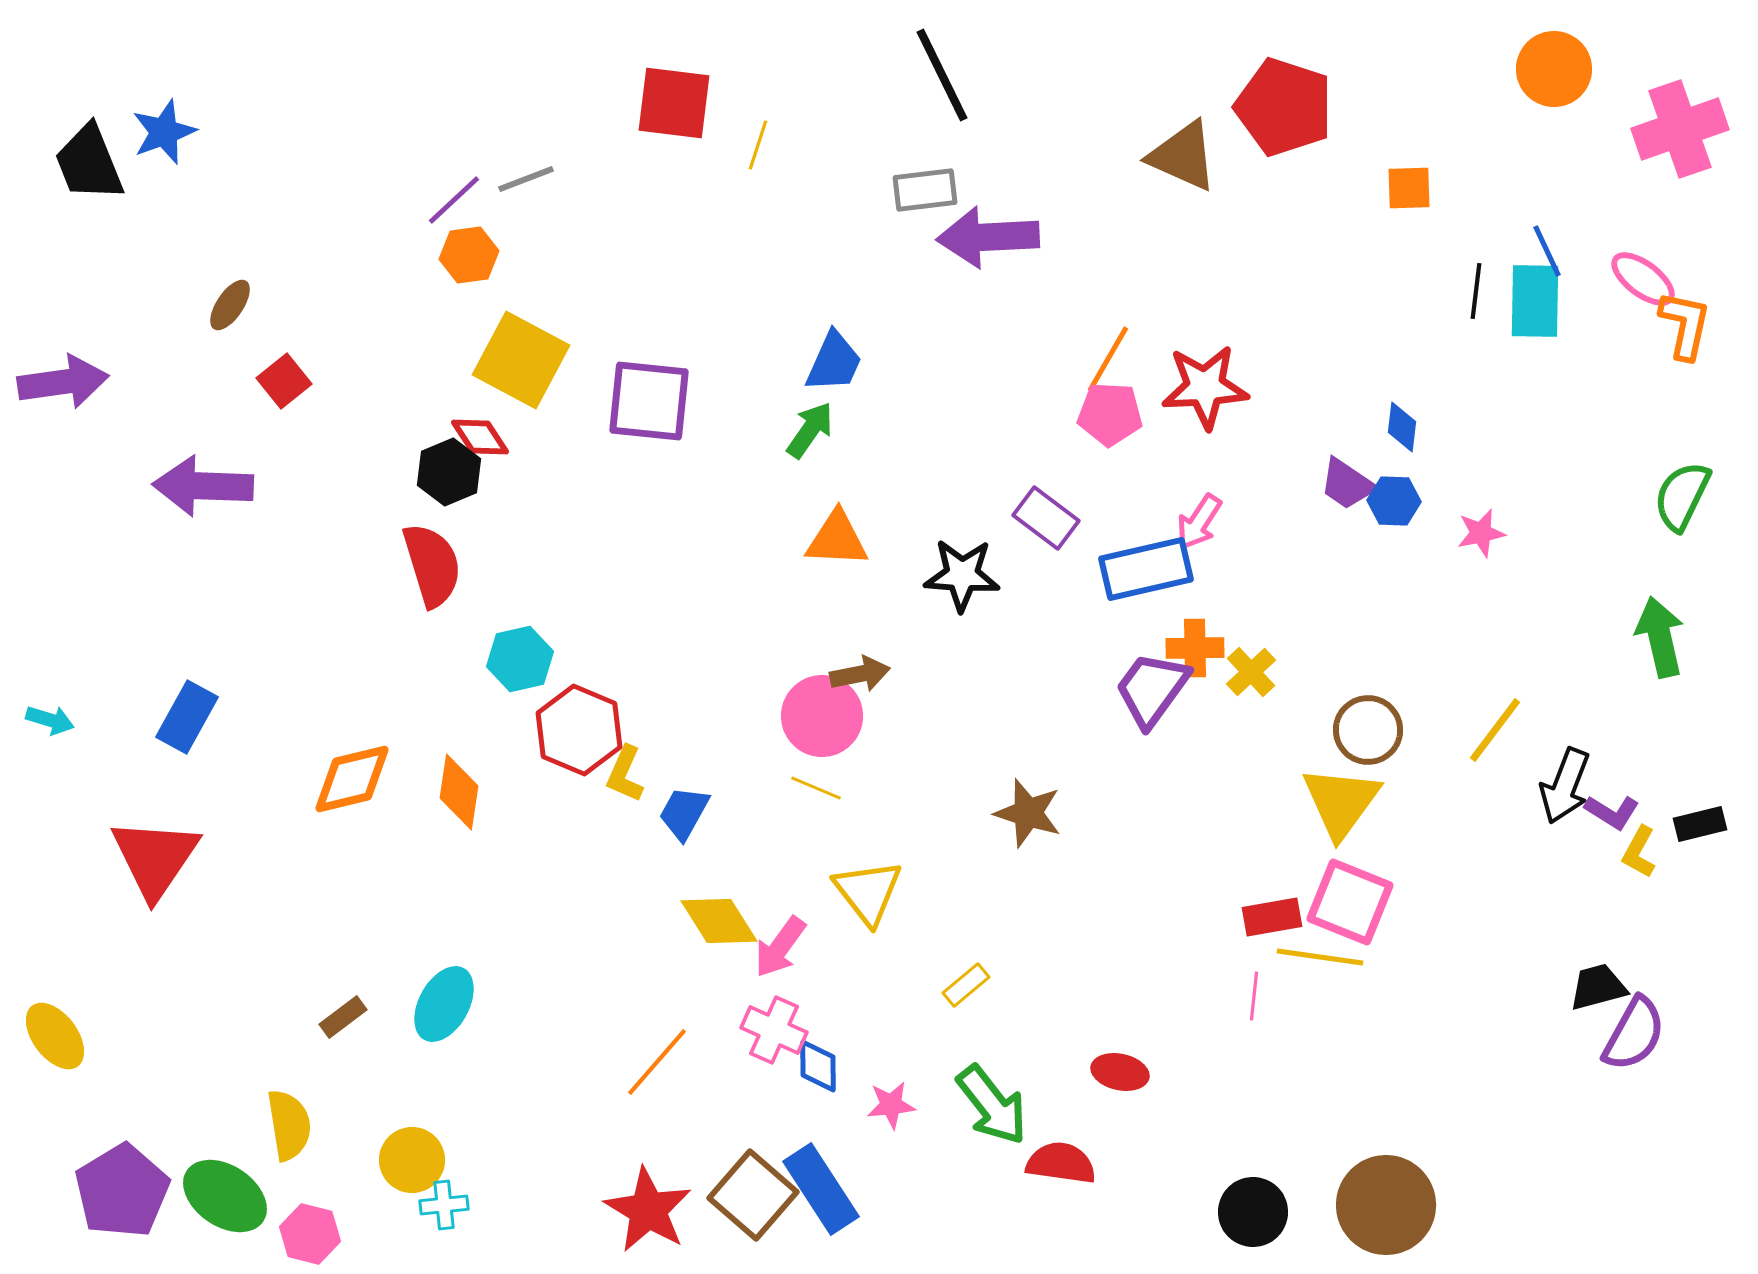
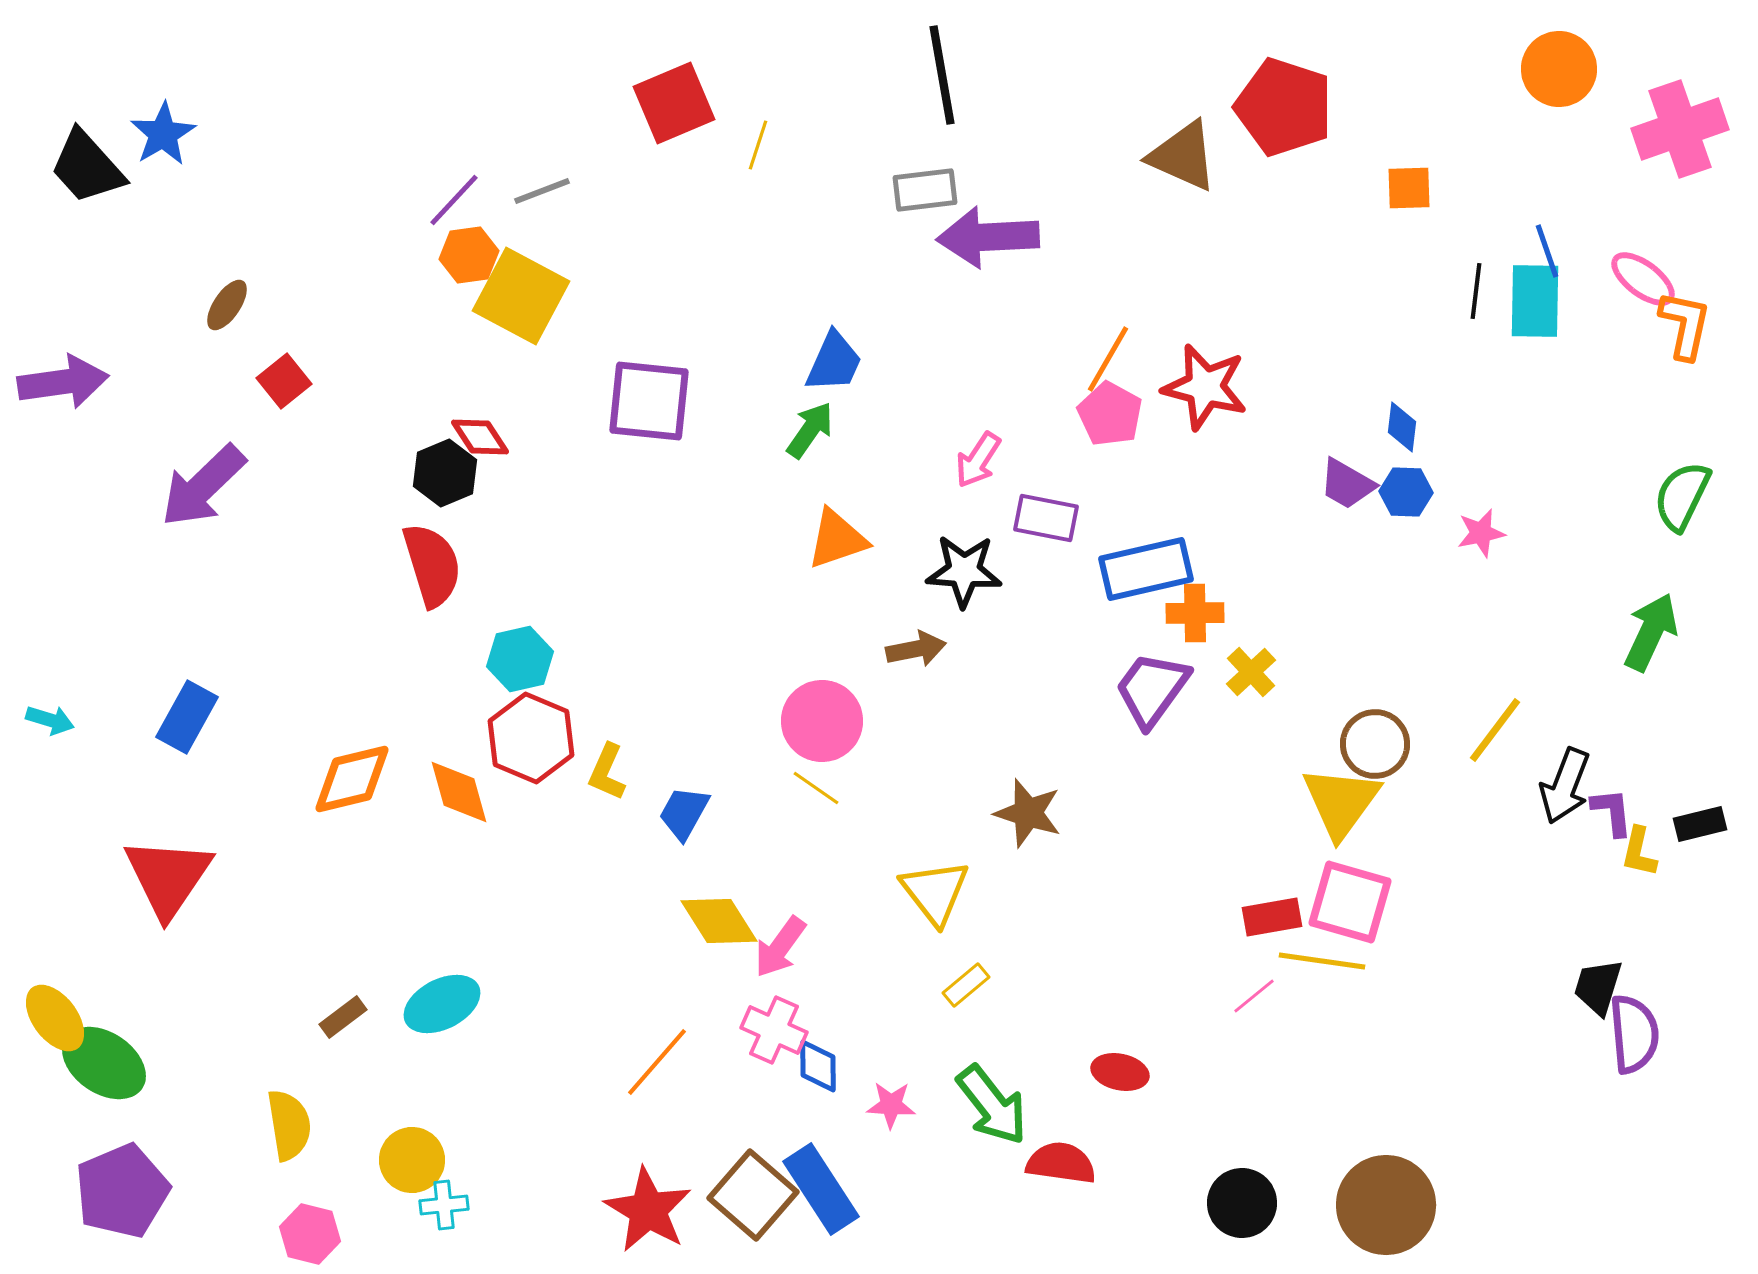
orange circle at (1554, 69): moved 5 px right
black line at (942, 75): rotated 16 degrees clockwise
red square at (674, 103): rotated 30 degrees counterclockwise
blue star at (164, 132): moved 1 px left, 2 px down; rotated 10 degrees counterclockwise
black trapezoid at (89, 163): moved 2 px left, 4 px down; rotated 20 degrees counterclockwise
gray line at (526, 179): moved 16 px right, 12 px down
purple line at (454, 200): rotated 4 degrees counterclockwise
blue line at (1547, 251): rotated 6 degrees clockwise
brown ellipse at (230, 305): moved 3 px left
yellow square at (521, 360): moved 64 px up
red star at (1205, 387): rotated 18 degrees clockwise
pink pentagon at (1110, 414): rotated 26 degrees clockwise
black hexagon at (449, 472): moved 4 px left, 1 px down
purple trapezoid at (1347, 484): rotated 4 degrees counterclockwise
purple arrow at (203, 486): rotated 46 degrees counterclockwise
blue hexagon at (1394, 501): moved 12 px right, 9 px up
purple rectangle at (1046, 518): rotated 26 degrees counterclockwise
pink arrow at (1199, 522): moved 221 px left, 62 px up
orange triangle at (837, 539): rotated 22 degrees counterclockwise
black star at (962, 575): moved 2 px right, 4 px up
green arrow at (1660, 637): moved 9 px left, 5 px up; rotated 38 degrees clockwise
orange cross at (1195, 648): moved 35 px up
brown arrow at (860, 674): moved 56 px right, 25 px up
pink circle at (822, 716): moved 5 px down
red hexagon at (579, 730): moved 48 px left, 8 px down
brown circle at (1368, 730): moved 7 px right, 14 px down
yellow L-shape at (625, 774): moved 18 px left, 2 px up
yellow line at (816, 788): rotated 12 degrees clockwise
orange diamond at (459, 792): rotated 24 degrees counterclockwise
purple L-shape at (1612, 812): rotated 128 degrees counterclockwise
yellow L-shape at (1639, 852): rotated 16 degrees counterclockwise
red triangle at (155, 858): moved 13 px right, 19 px down
yellow triangle at (868, 892): moved 67 px right
pink square at (1350, 902): rotated 6 degrees counterclockwise
yellow line at (1320, 957): moved 2 px right, 4 px down
black trapezoid at (1598, 987): rotated 58 degrees counterclockwise
pink line at (1254, 996): rotated 45 degrees clockwise
cyan ellipse at (444, 1004): moved 2 px left; rotated 34 degrees clockwise
purple semicircle at (1634, 1034): rotated 34 degrees counterclockwise
yellow ellipse at (55, 1036): moved 18 px up
pink star at (891, 1105): rotated 9 degrees clockwise
purple pentagon at (122, 1191): rotated 8 degrees clockwise
green ellipse at (225, 1196): moved 121 px left, 133 px up
black circle at (1253, 1212): moved 11 px left, 9 px up
